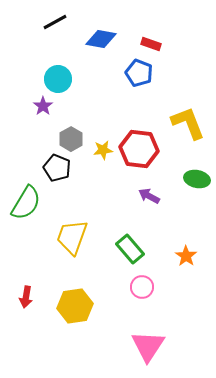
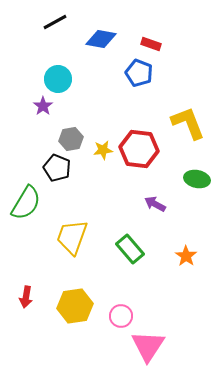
gray hexagon: rotated 20 degrees clockwise
purple arrow: moved 6 px right, 8 px down
pink circle: moved 21 px left, 29 px down
